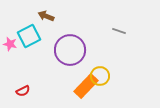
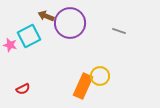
pink star: moved 1 px down
purple circle: moved 27 px up
orange rectangle: moved 3 px left; rotated 20 degrees counterclockwise
red semicircle: moved 2 px up
